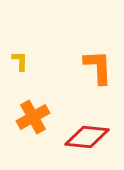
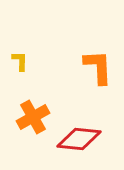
red diamond: moved 8 px left, 2 px down
